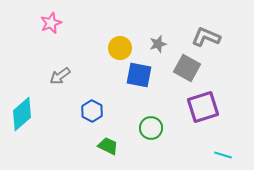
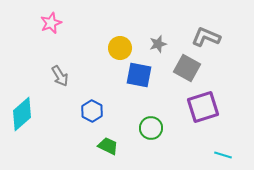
gray arrow: rotated 85 degrees counterclockwise
